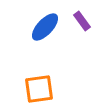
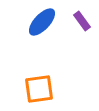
blue ellipse: moved 3 px left, 5 px up
